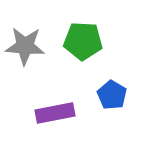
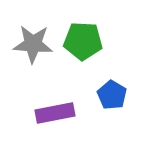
gray star: moved 8 px right, 2 px up
